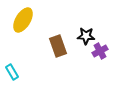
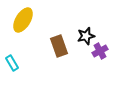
black star: rotated 18 degrees counterclockwise
brown rectangle: moved 1 px right
cyan rectangle: moved 9 px up
